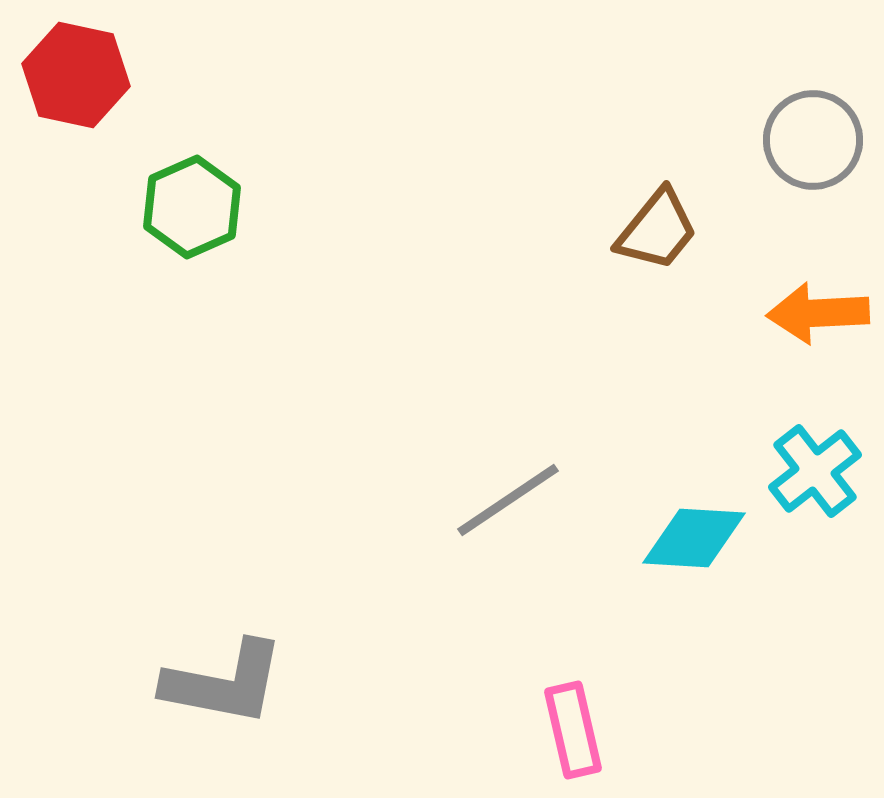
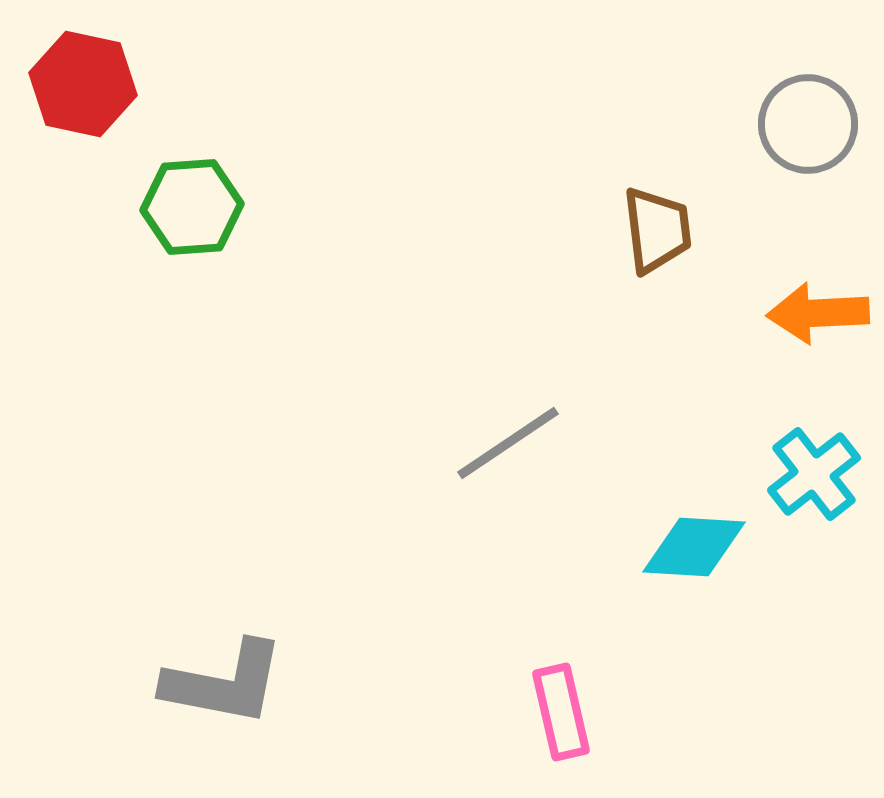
red hexagon: moved 7 px right, 9 px down
gray circle: moved 5 px left, 16 px up
green hexagon: rotated 20 degrees clockwise
brown trapezoid: rotated 46 degrees counterclockwise
cyan cross: moved 1 px left, 3 px down
gray line: moved 57 px up
cyan diamond: moved 9 px down
pink rectangle: moved 12 px left, 18 px up
